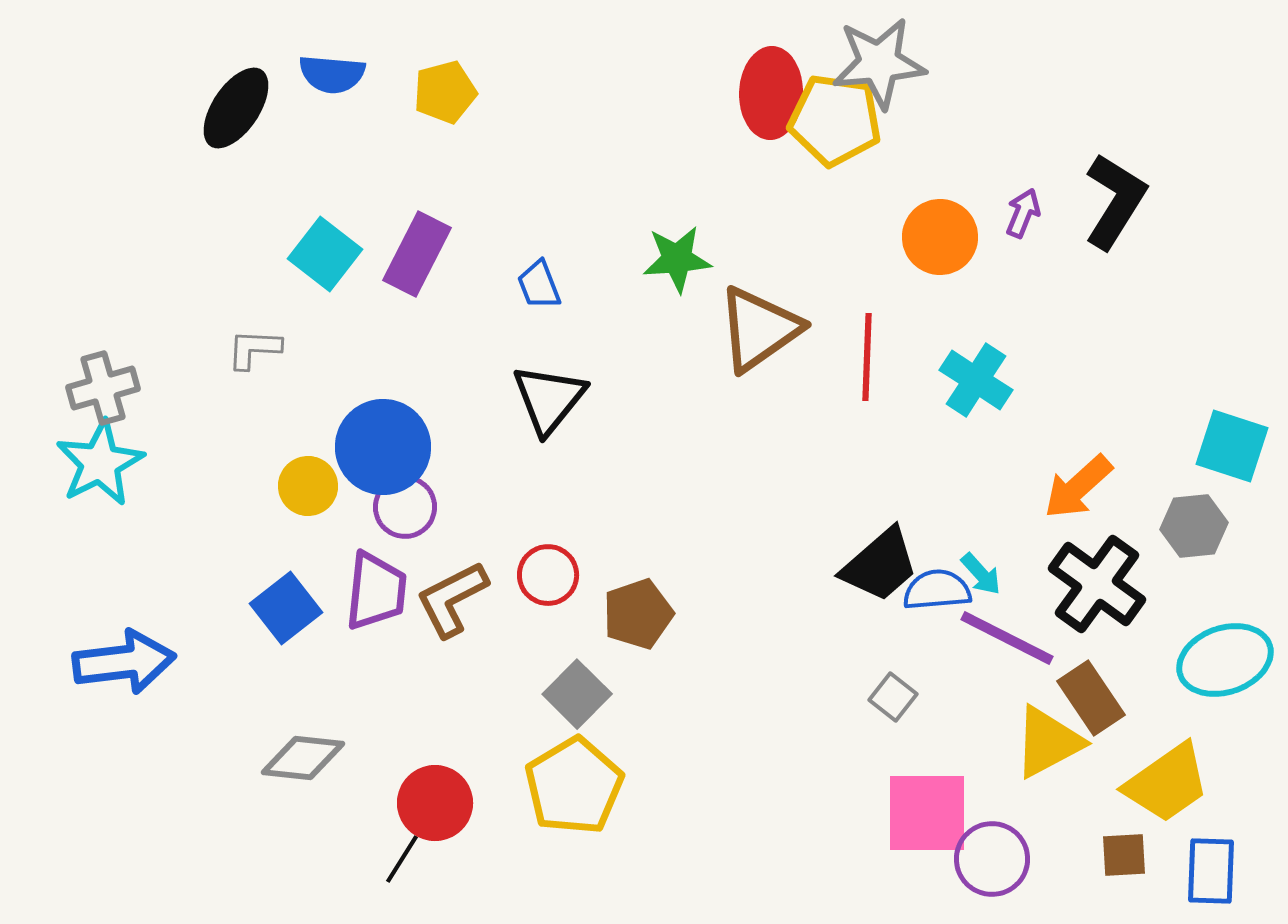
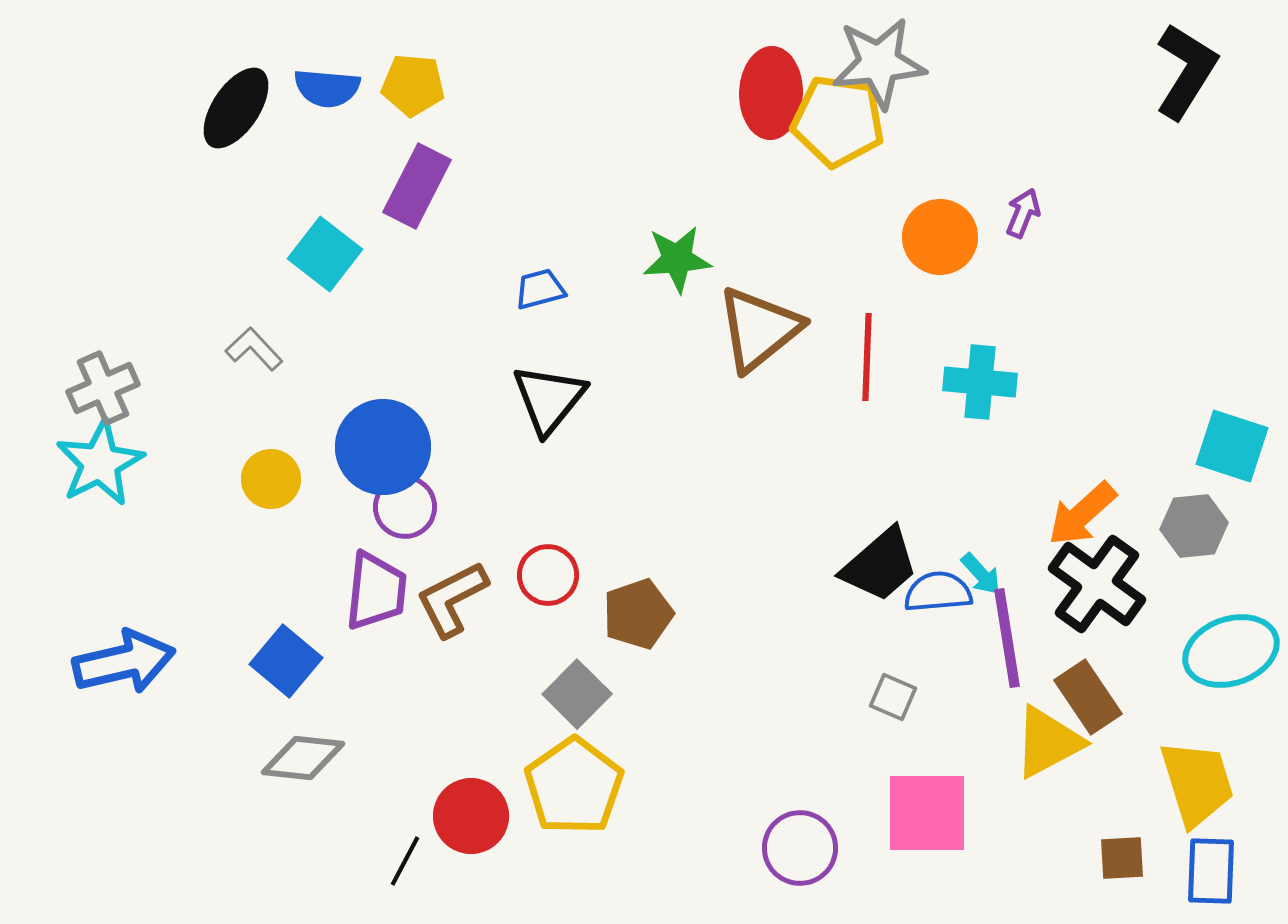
blue semicircle at (332, 74): moved 5 px left, 14 px down
yellow pentagon at (445, 92): moved 32 px left, 7 px up; rotated 20 degrees clockwise
yellow pentagon at (835, 120): moved 3 px right, 1 px down
black L-shape at (1115, 201): moved 71 px right, 130 px up
purple rectangle at (417, 254): moved 68 px up
blue trapezoid at (539, 285): moved 1 px right, 4 px down; rotated 96 degrees clockwise
brown triangle at (759, 329): rotated 4 degrees counterclockwise
gray L-shape at (254, 349): rotated 44 degrees clockwise
cyan cross at (976, 380): moved 4 px right, 2 px down; rotated 28 degrees counterclockwise
gray cross at (103, 388): rotated 8 degrees counterclockwise
yellow circle at (308, 486): moved 37 px left, 7 px up
orange arrow at (1078, 487): moved 4 px right, 27 px down
blue semicircle at (937, 590): moved 1 px right, 2 px down
blue square at (286, 608): moved 53 px down; rotated 12 degrees counterclockwise
purple line at (1007, 638): rotated 54 degrees clockwise
cyan ellipse at (1225, 660): moved 6 px right, 9 px up
blue arrow at (124, 662): rotated 6 degrees counterclockwise
gray square at (893, 697): rotated 15 degrees counterclockwise
brown rectangle at (1091, 698): moved 3 px left, 1 px up
yellow trapezoid at (1167, 783): moved 30 px right; rotated 72 degrees counterclockwise
yellow pentagon at (574, 786): rotated 4 degrees counterclockwise
red circle at (435, 803): moved 36 px right, 13 px down
brown square at (1124, 855): moved 2 px left, 3 px down
black line at (402, 859): moved 3 px right, 2 px down; rotated 4 degrees counterclockwise
purple circle at (992, 859): moved 192 px left, 11 px up
